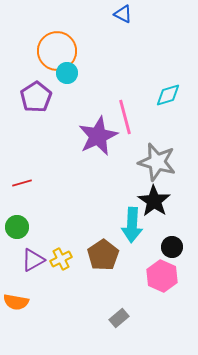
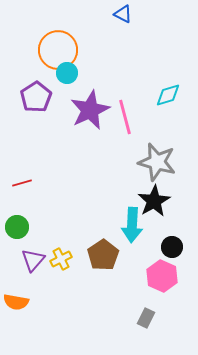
orange circle: moved 1 px right, 1 px up
purple star: moved 8 px left, 26 px up
black star: rotated 8 degrees clockwise
purple triangle: rotated 20 degrees counterclockwise
gray rectangle: moved 27 px right; rotated 24 degrees counterclockwise
